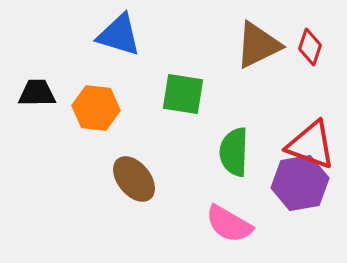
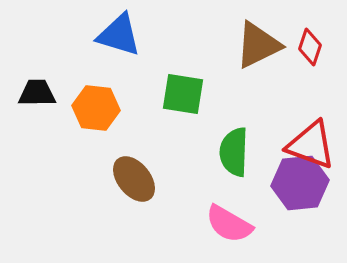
purple hexagon: rotated 4 degrees clockwise
